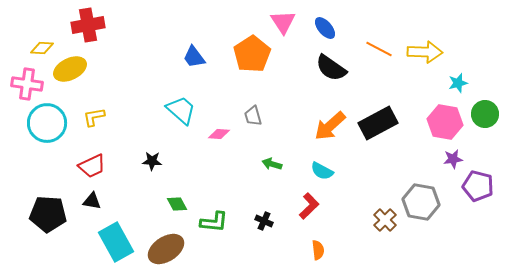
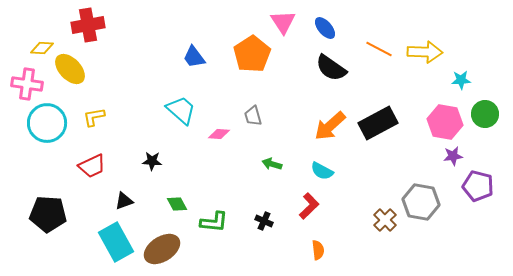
yellow ellipse: rotated 72 degrees clockwise
cyan star: moved 3 px right, 3 px up; rotated 12 degrees clockwise
purple star: moved 3 px up
black triangle: moved 32 px right; rotated 30 degrees counterclockwise
brown ellipse: moved 4 px left
